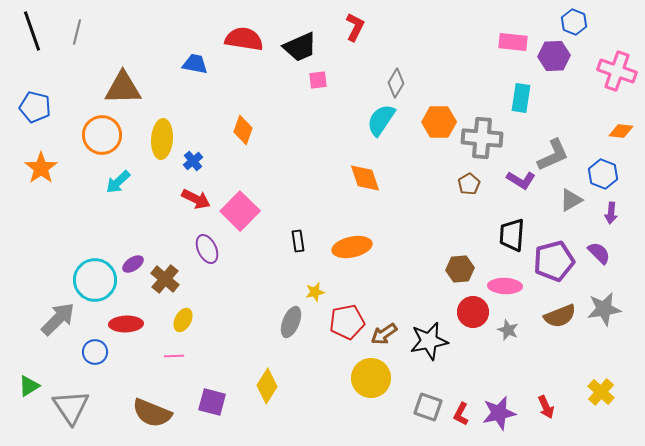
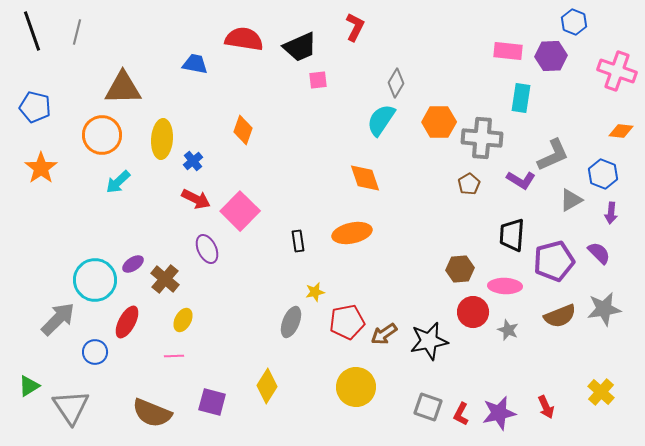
pink rectangle at (513, 42): moved 5 px left, 9 px down
purple hexagon at (554, 56): moved 3 px left
orange ellipse at (352, 247): moved 14 px up
red ellipse at (126, 324): moved 1 px right, 2 px up; rotated 60 degrees counterclockwise
yellow circle at (371, 378): moved 15 px left, 9 px down
